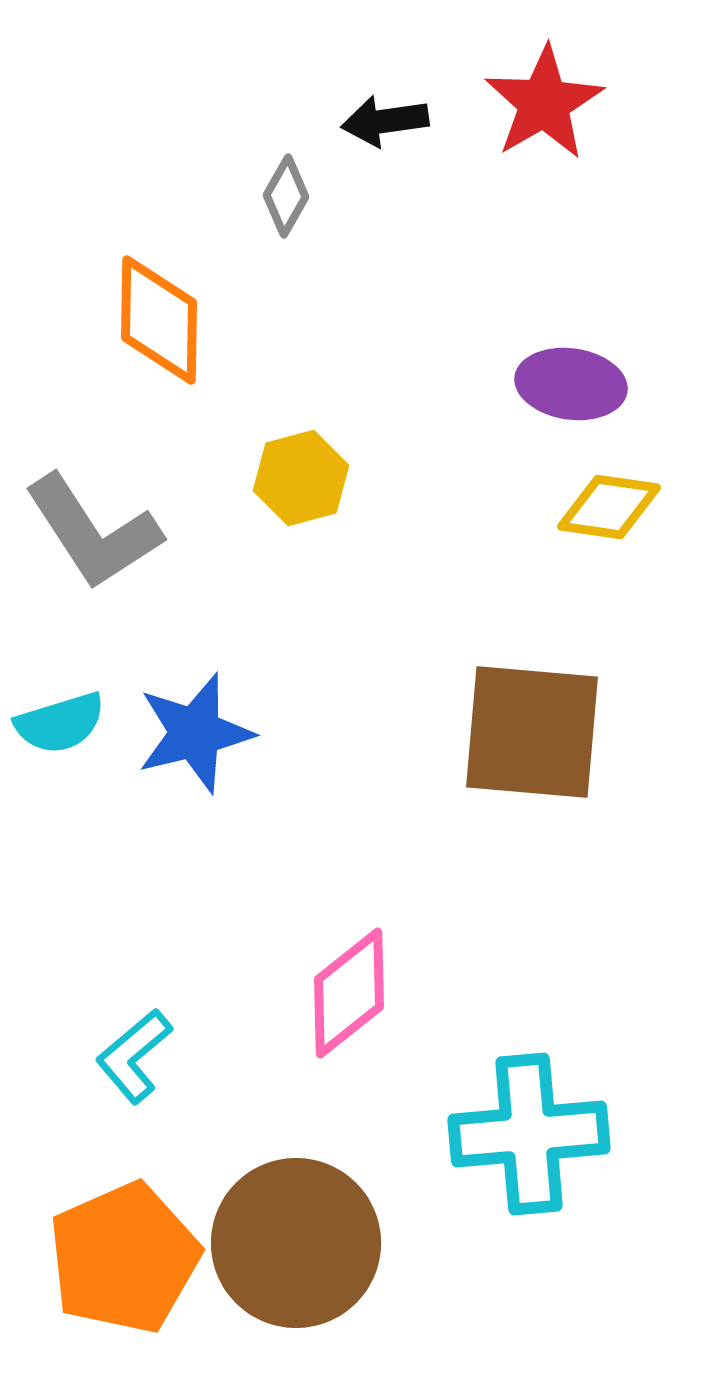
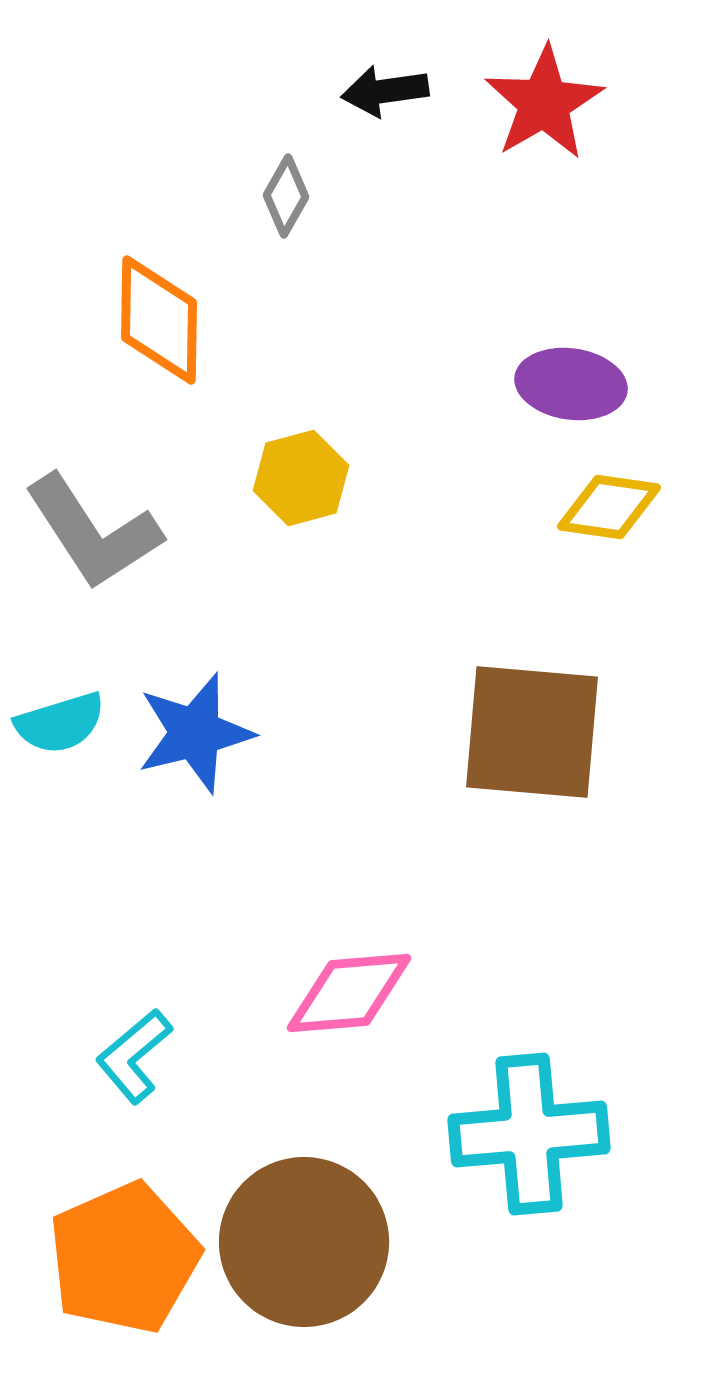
black arrow: moved 30 px up
pink diamond: rotated 34 degrees clockwise
brown circle: moved 8 px right, 1 px up
